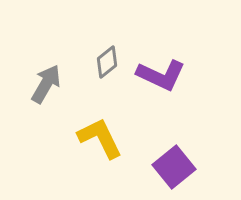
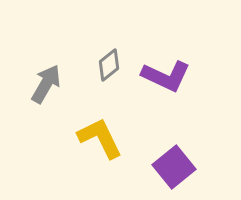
gray diamond: moved 2 px right, 3 px down
purple L-shape: moved 5 px right, 1 px down
